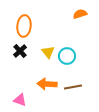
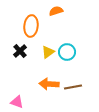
orange semicircle: moved 24 px left, 3 px up
orange ellipse: moved 7 px right
yellow triangle: rotated 32 degrees clockwise
cyan circle: moved 4 px up
orange arrow: moved 2 px right
pink triangle: moved 3 px left, 2 px down
